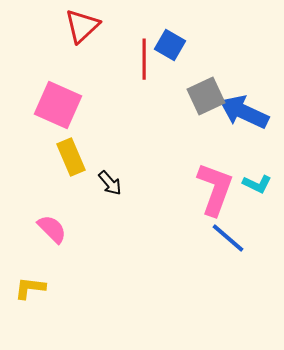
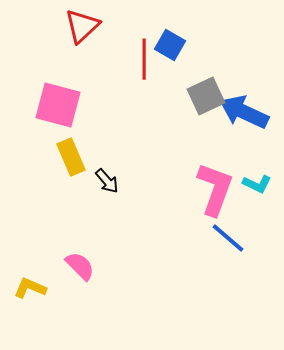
pink square: rotated 9 degrees counterclockwise
black arrow: moved 3 px left, 2 px up
pink semicircle: moved 28 px right, 37 px down
yellow L-shape: rotated 16 degrees clockwise
